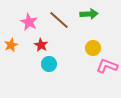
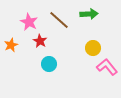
red star: moved 1 px left, 4 px up
pink L-shape: moved 1 px down; rotated 30 degrees clockwise
